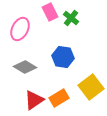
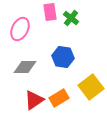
pink rectangle: rotated 18 degrees clockwise
gray diamond: rotated 30 degrees counterclockwise
